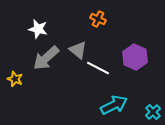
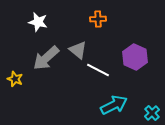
orange cross: rotated 28 degrees counterclockwise
white star: moved 7 px up
white line: moved 2 px down
cyan cross: moved 1 px left, 1 px down
